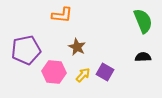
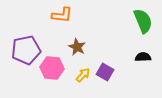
pink hexagon: moved 2 px left, 4 px up
